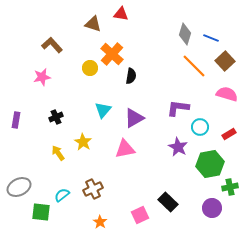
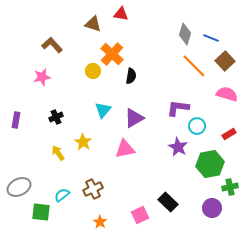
yellow circle: moved 3 px right, 3 px down
cyan circle: moved 3 px left, 1 px up
